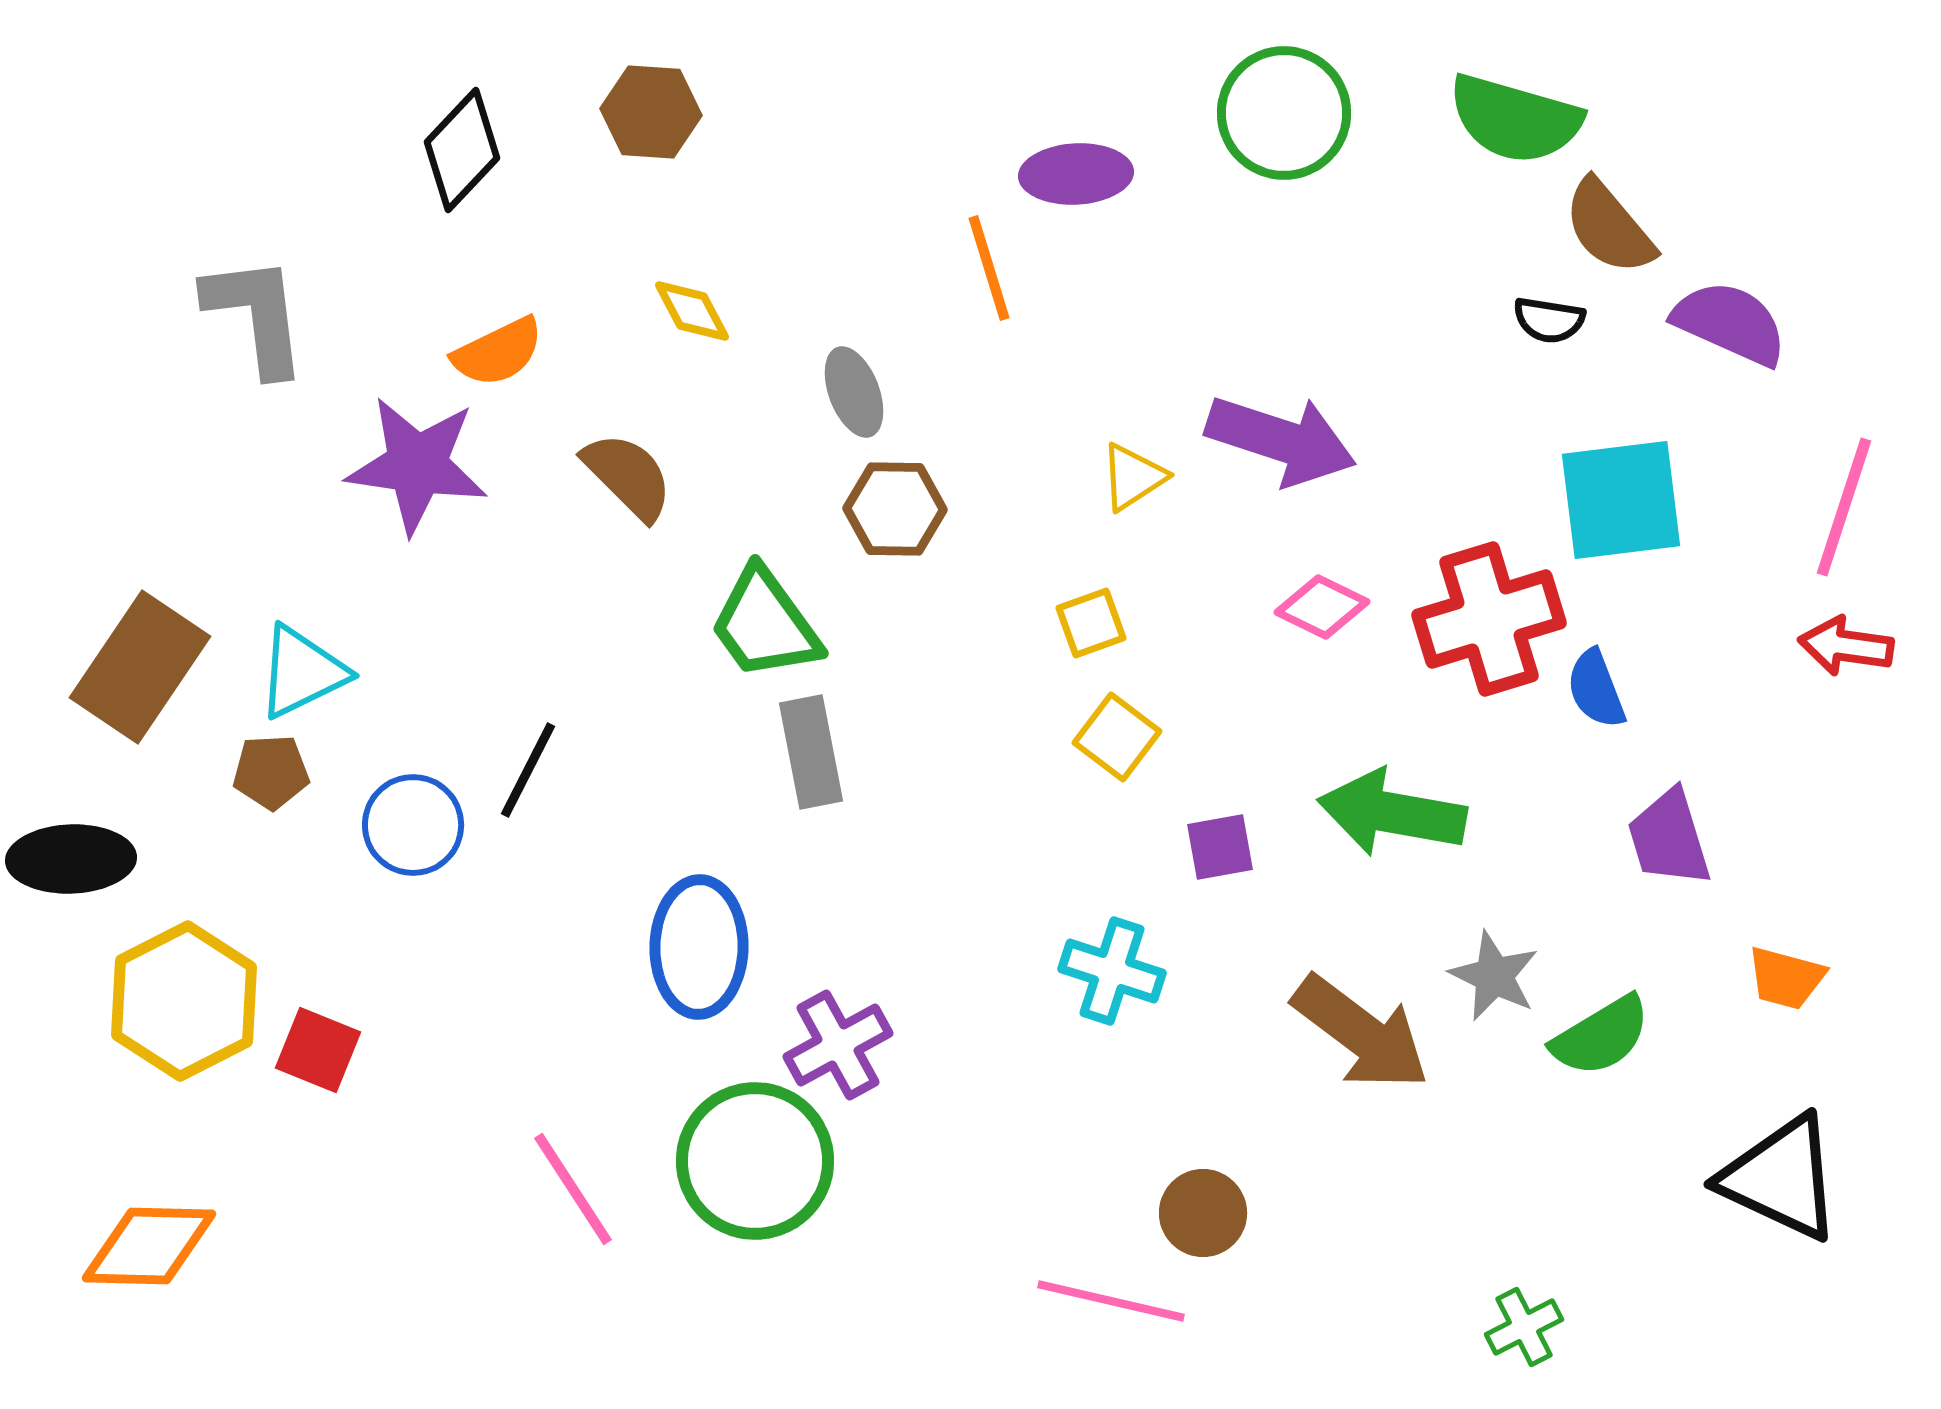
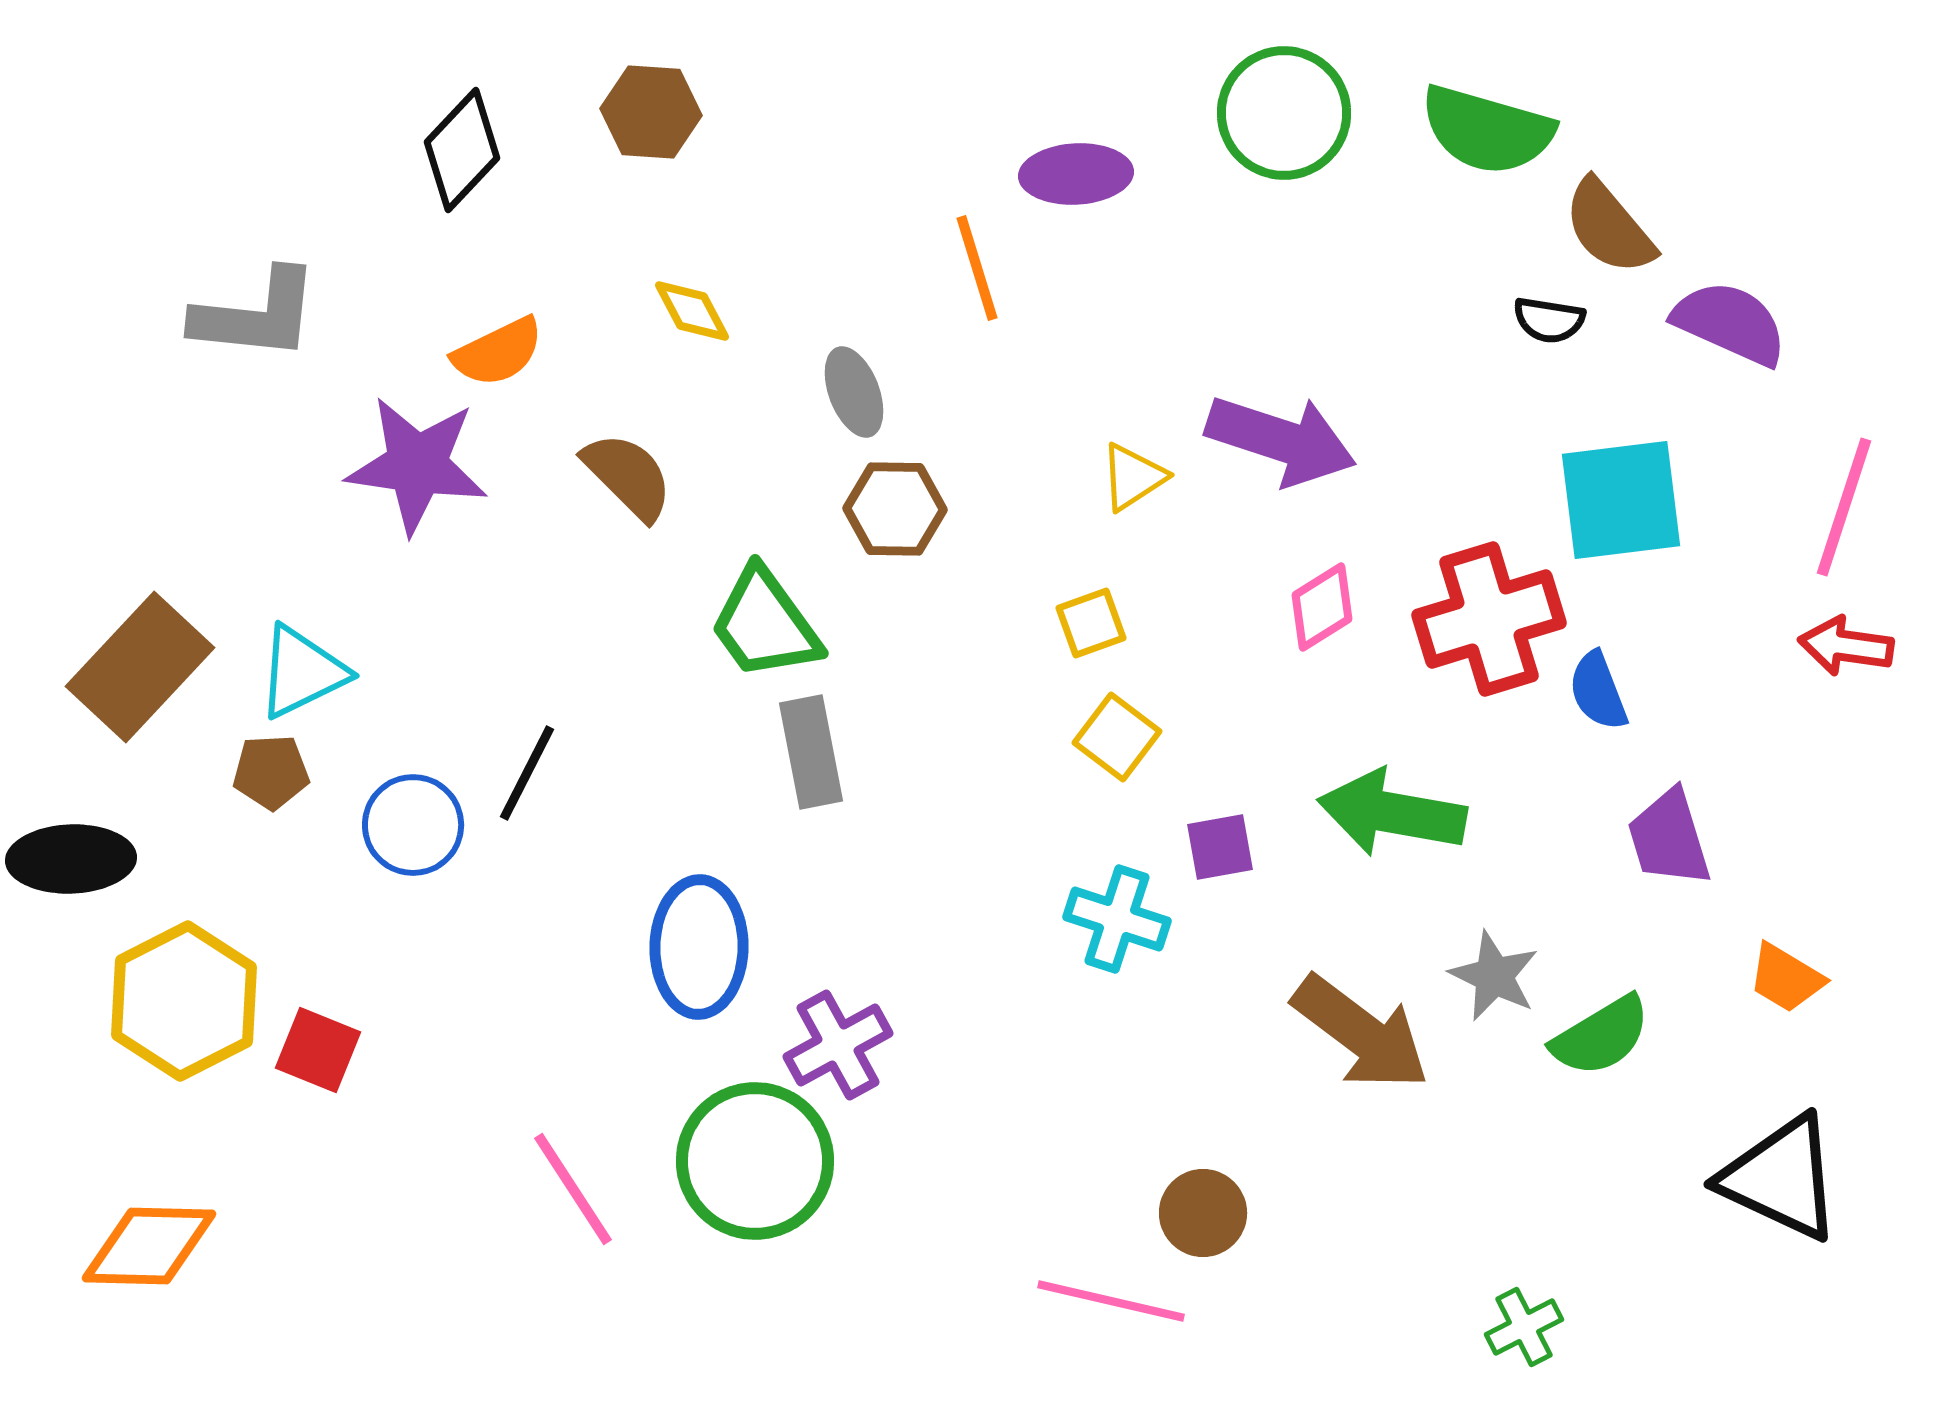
green semicircle at (1515, 119): moved 28 px left, 11 px down
orange line at (989, 268): moved 12 px left
gray L-shape at (256, 315): rotated 103 degrees clockwise
pink diamond at (1322, 607): rotated 58 degrees counterclockwise
brown rectangle at (140, 667): rotated 9 degrees clockwise
blue semicircle at (1596, 689): moved 2 px right, 2 px down
black line at (528, 770): moved 1 px left, 3 px down
cyan cross at (1112, 971): moved 5 px right, 52 px up
orange trapezoid at (1786, 978): rotated 16 degrees clockwise
